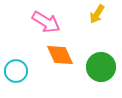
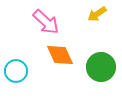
yellow arrow: rotated 24 degrees clockwise
pink arrow: rotated 12 degrees clockwise
